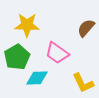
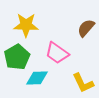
yellow star: moved 1 px left
